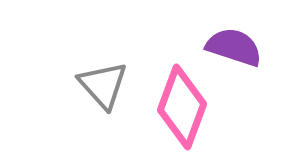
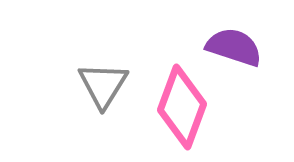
gray triangle: rotated 14 degrees clockwise
